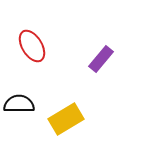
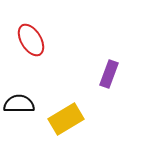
red ellipse: moved 1 px left, 6 px up
purple rectangle: moved 8 px right, 15 px down; rotated 20 degrees counterclockwise
